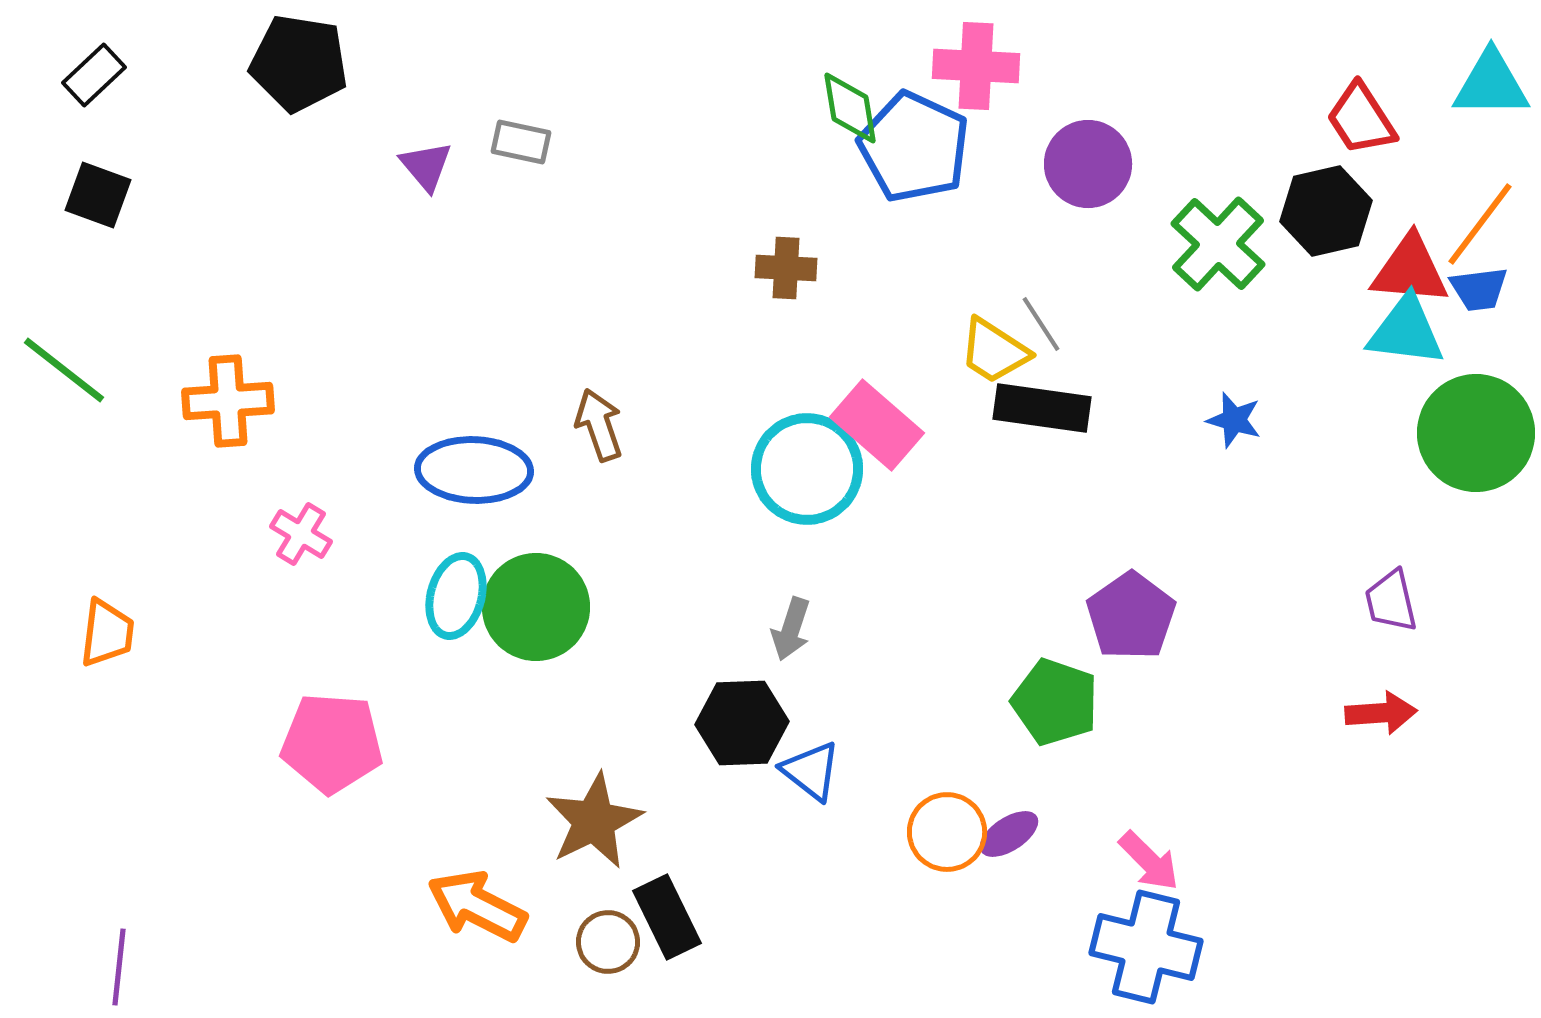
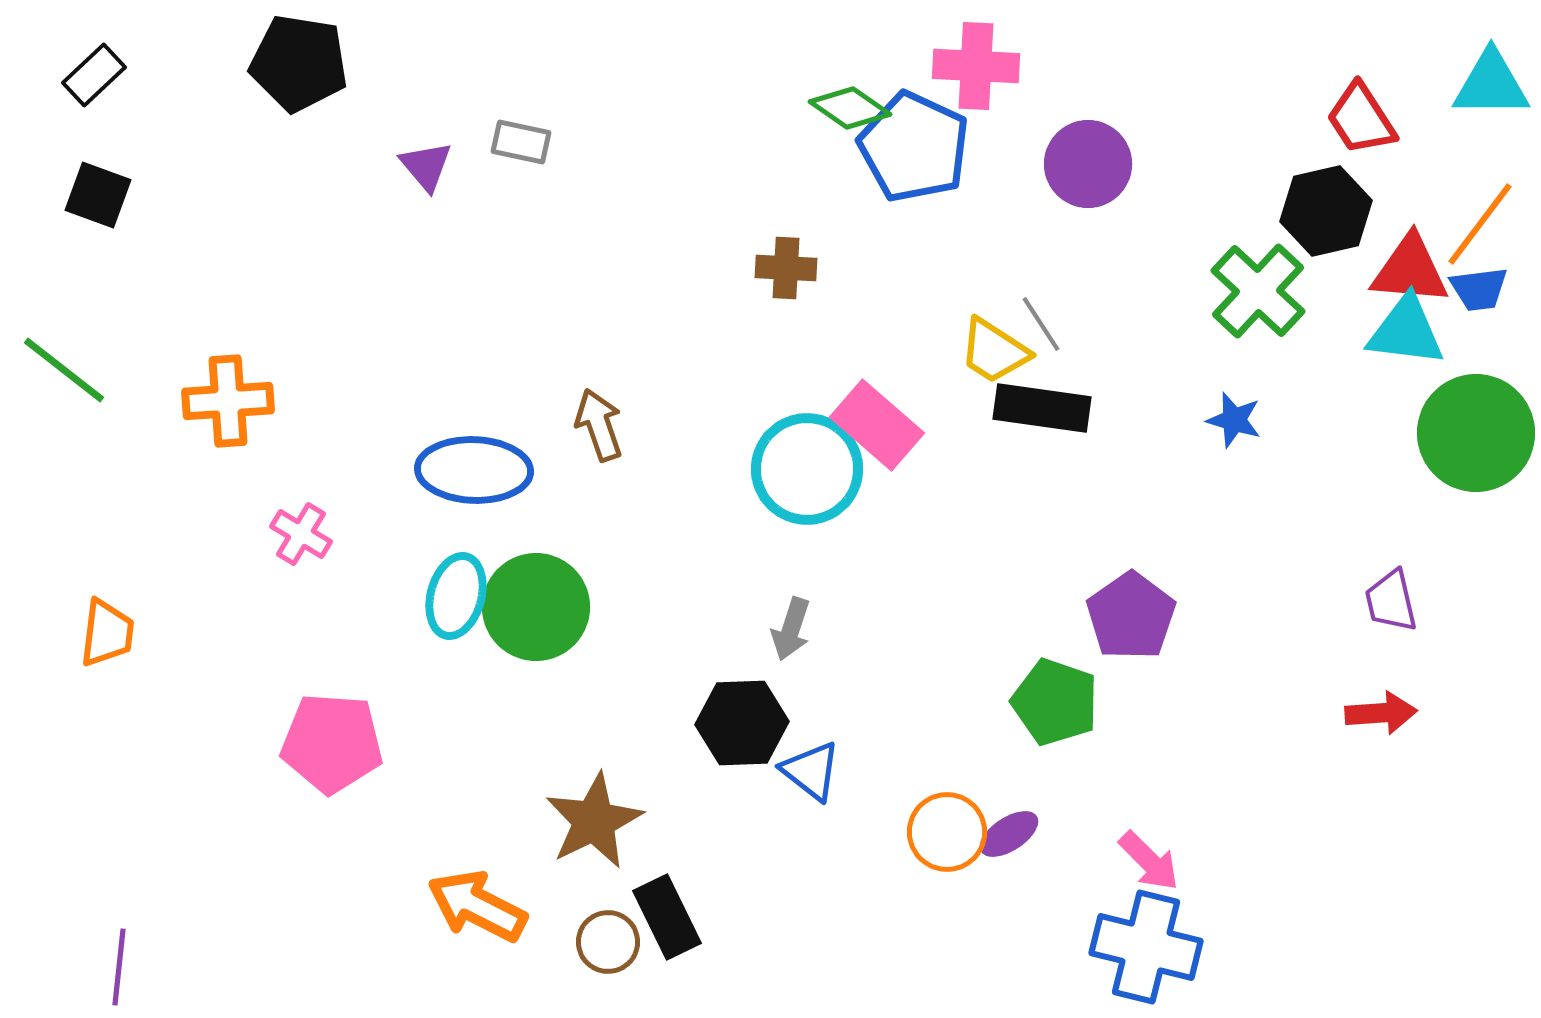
green diamond at (850, 108): rotated 46 degrees counterclockwise
green cross at (1218, 244): moved 40 px right, 47 px down
